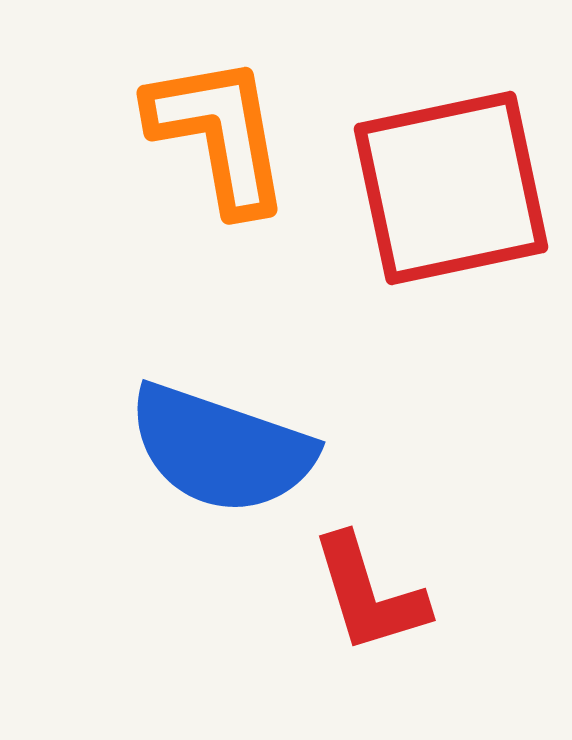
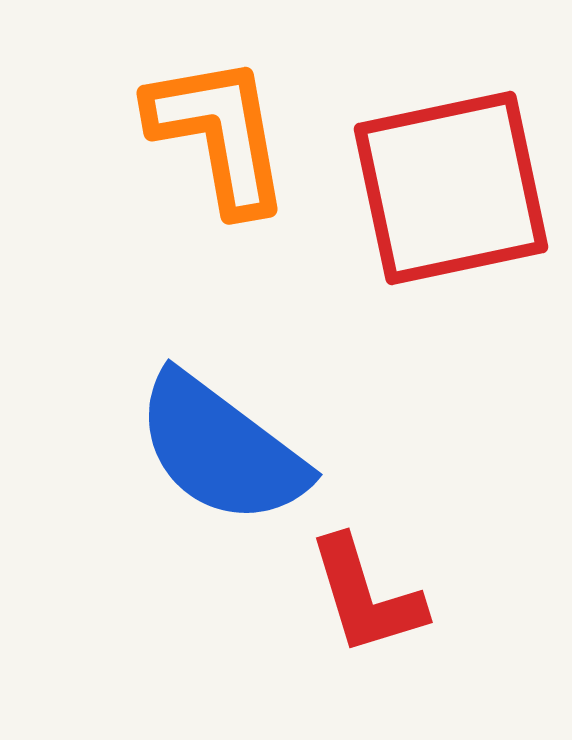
blue semicircle: rotated 18 degrees clockwise
red L-shape: moved 3 px left, 2 px down
